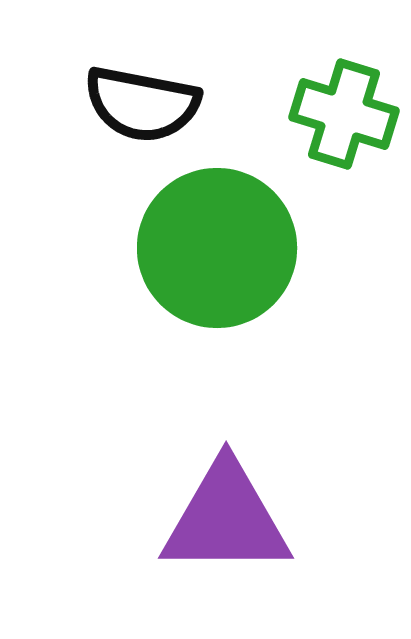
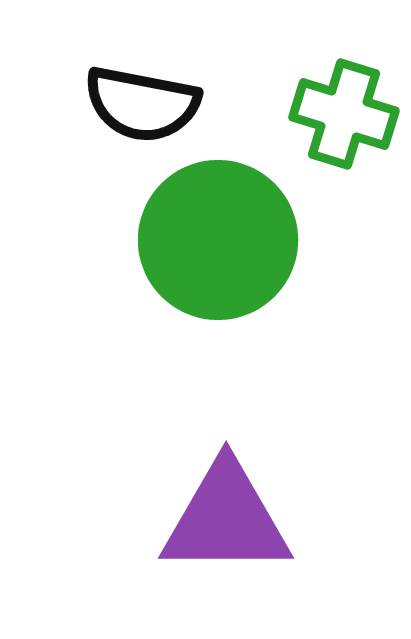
green circle: moved 1 px right, 8 px up
